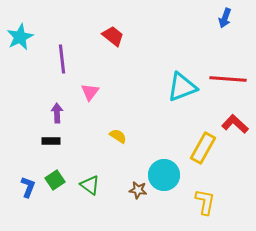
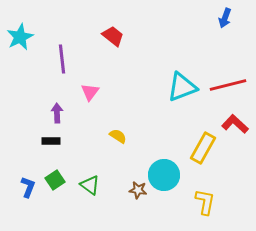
red line: moved 6 px down; rotated 18 degrees counterclockwise
